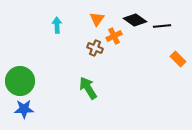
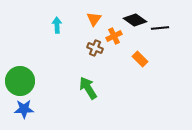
orange triangle: moved 3 px left
black line: moved 2 px left, 2 px down
orange rectangle: moved 38 px left
